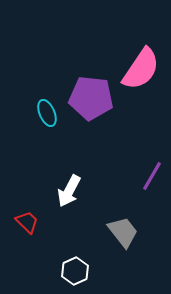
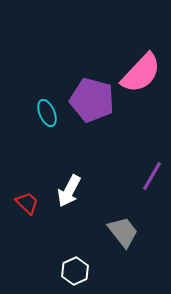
pink semicircle: moved 4 px down; rotated 9 degrees clockwise
purple pentagon: moved 1 px right, 2 px down; rotated 9 degrees clockwise
red trapezoid: moved 19 px up
